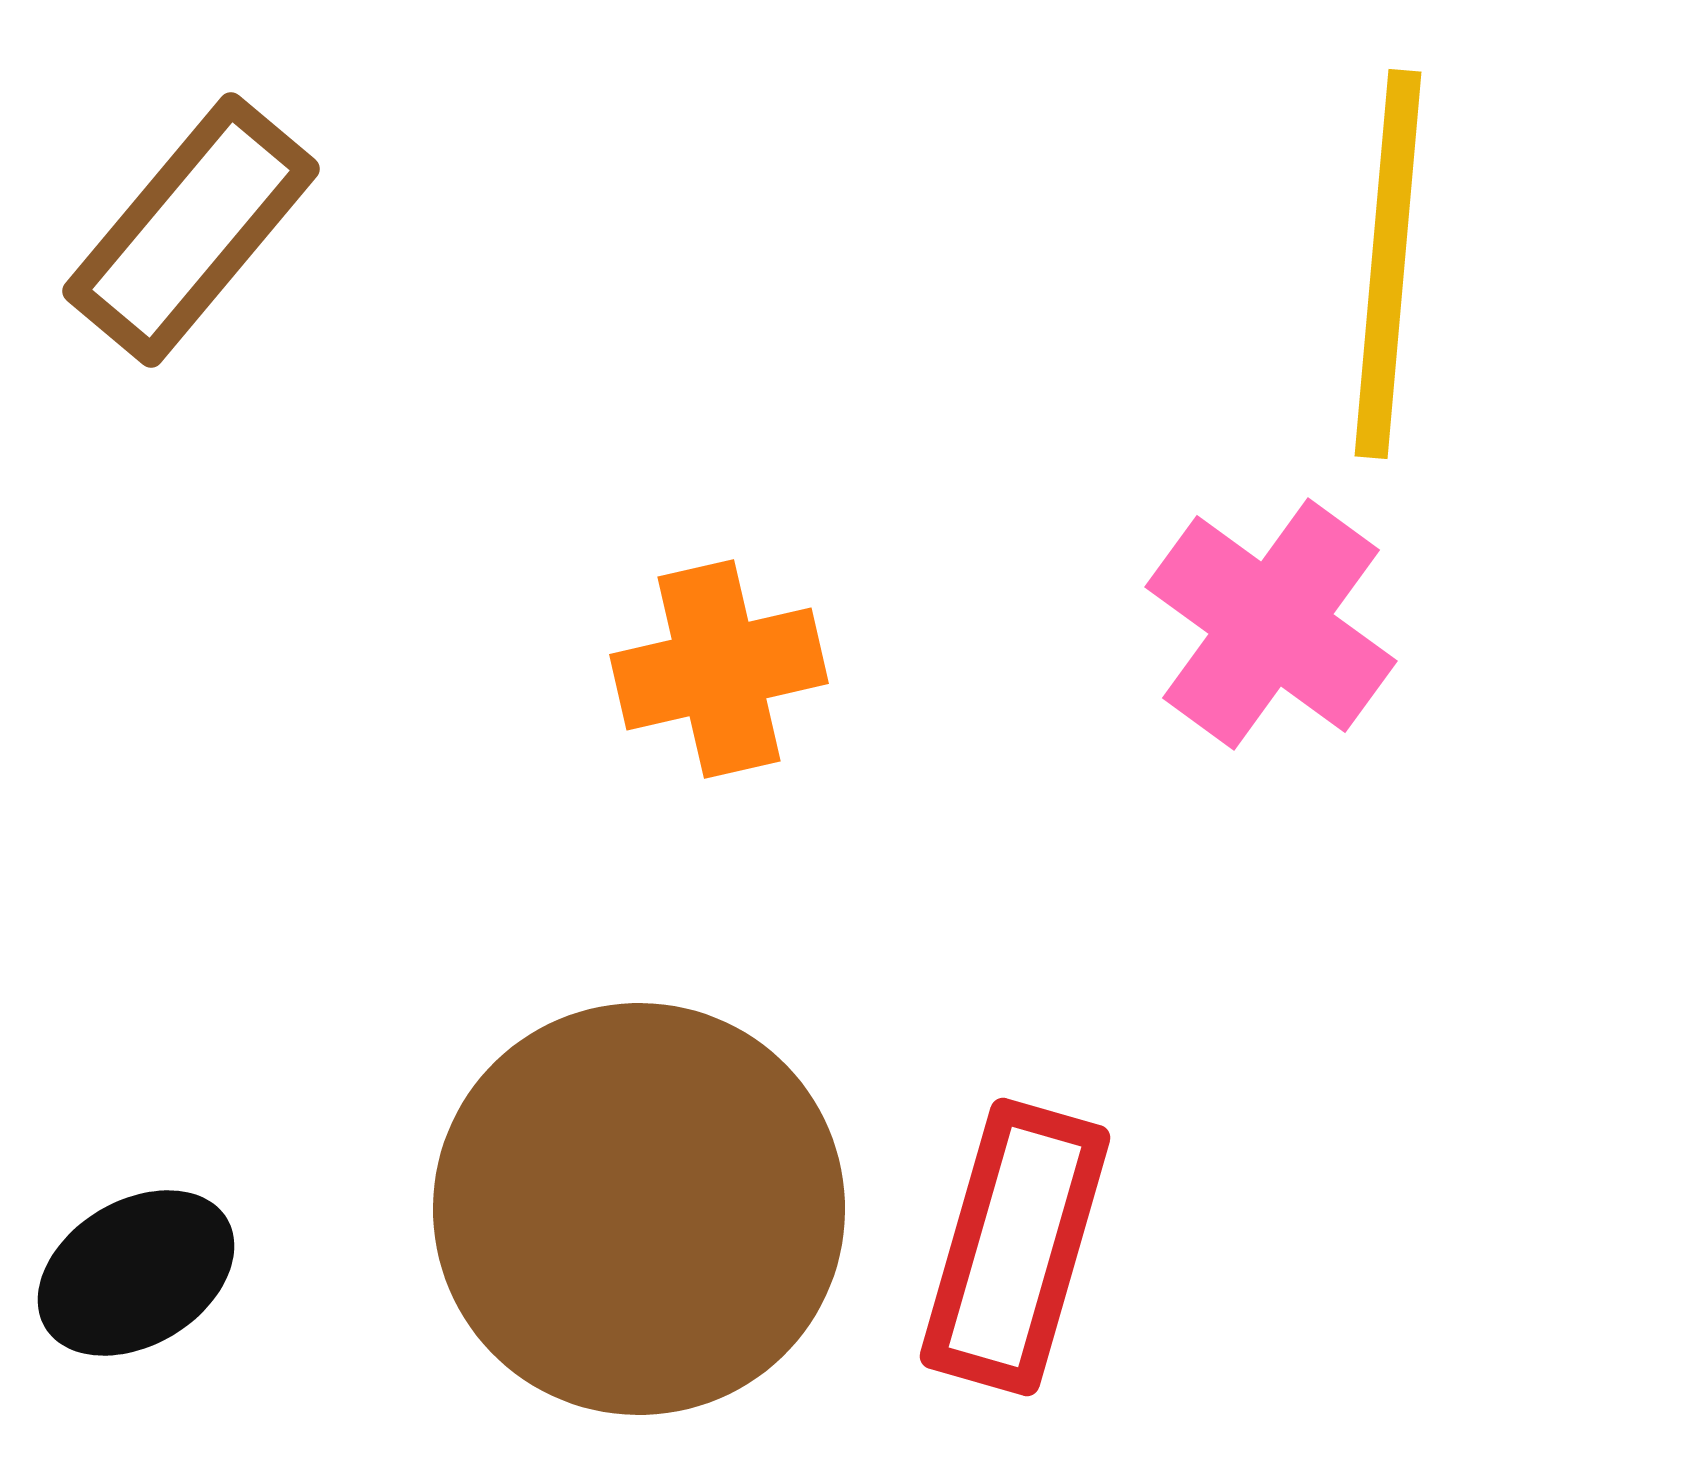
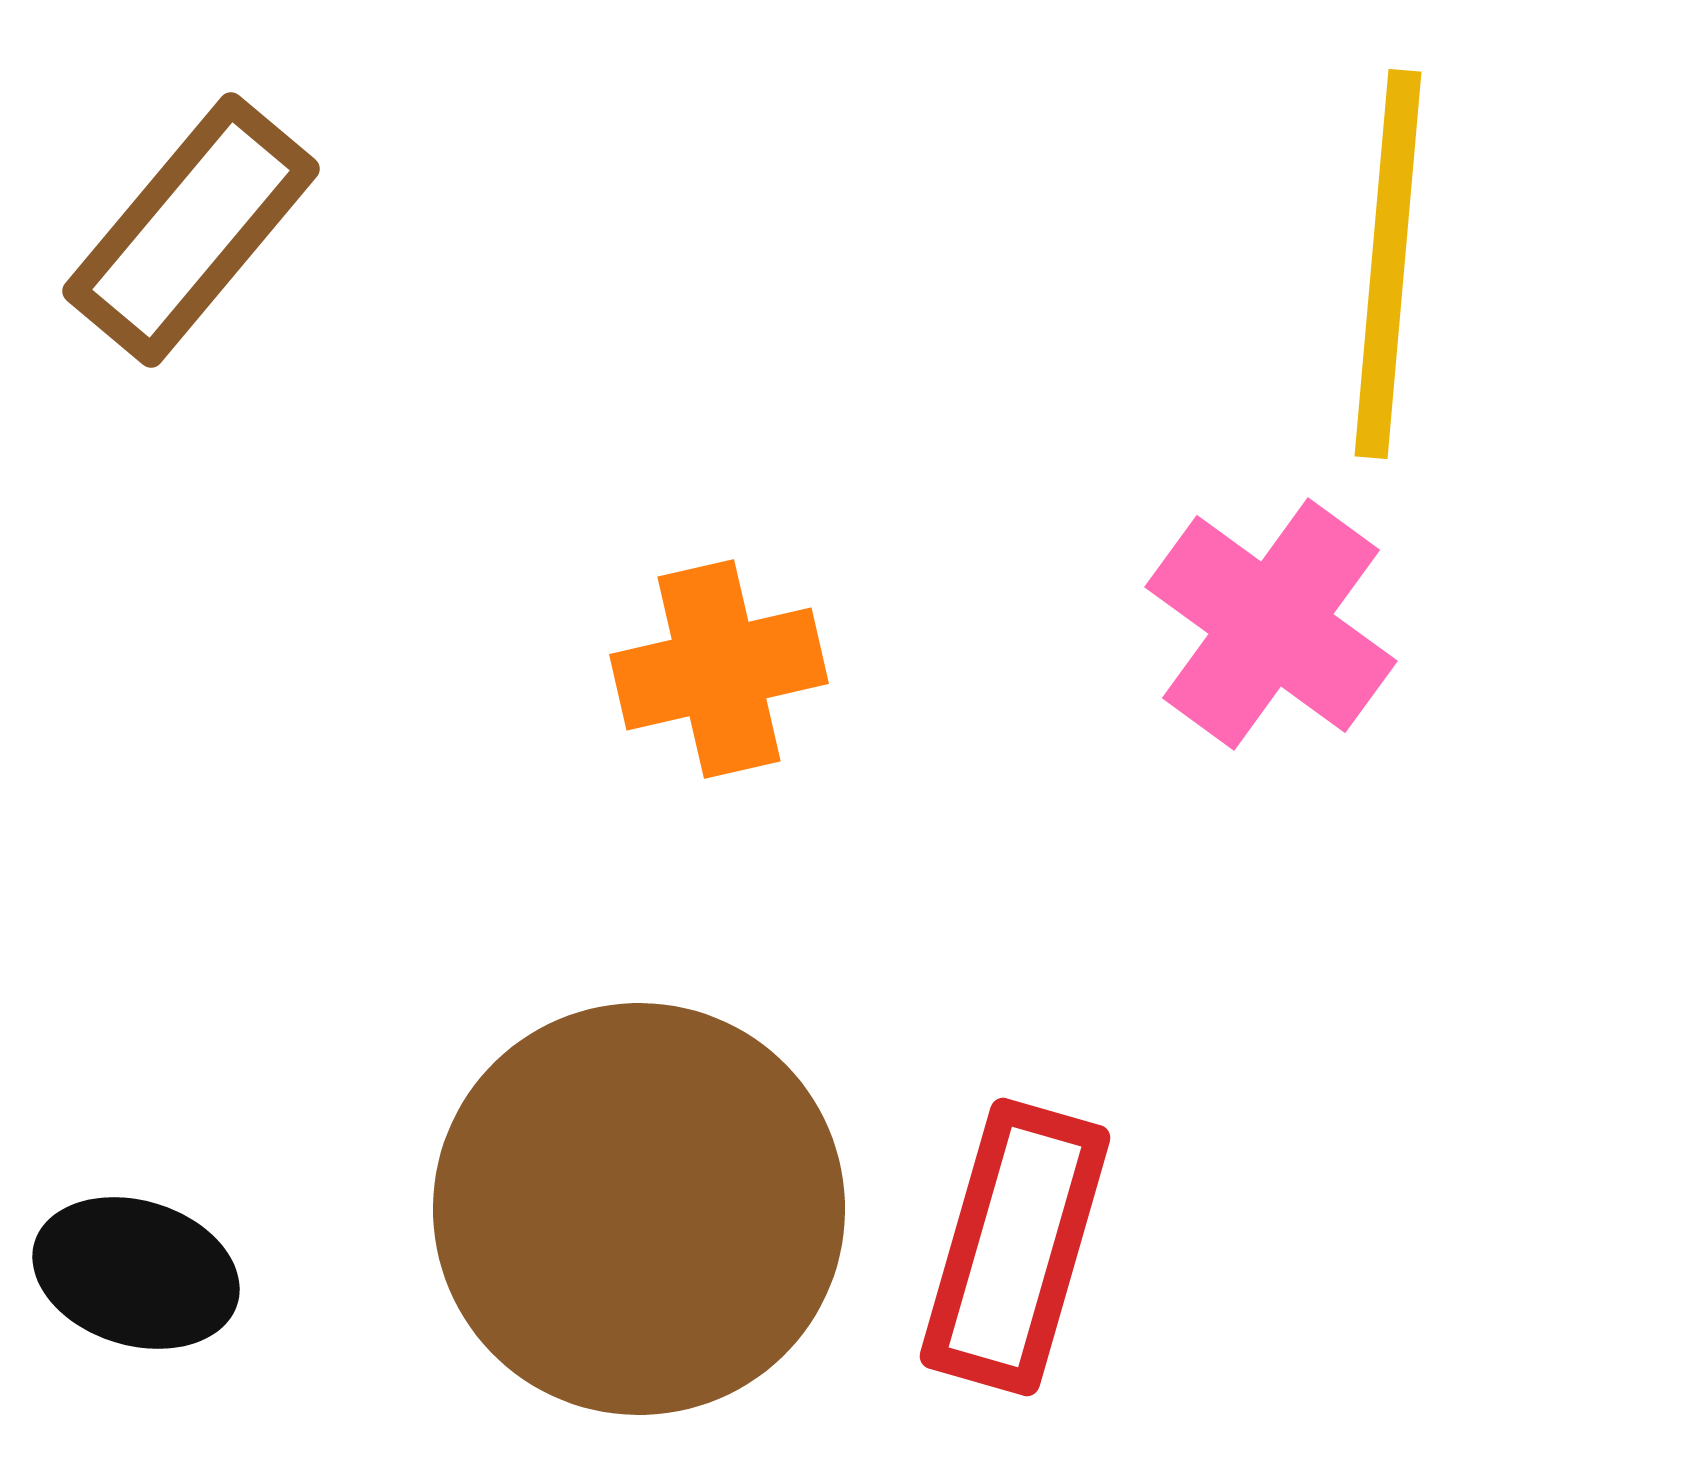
black ellipse: rotated 48 degrees clockwise
